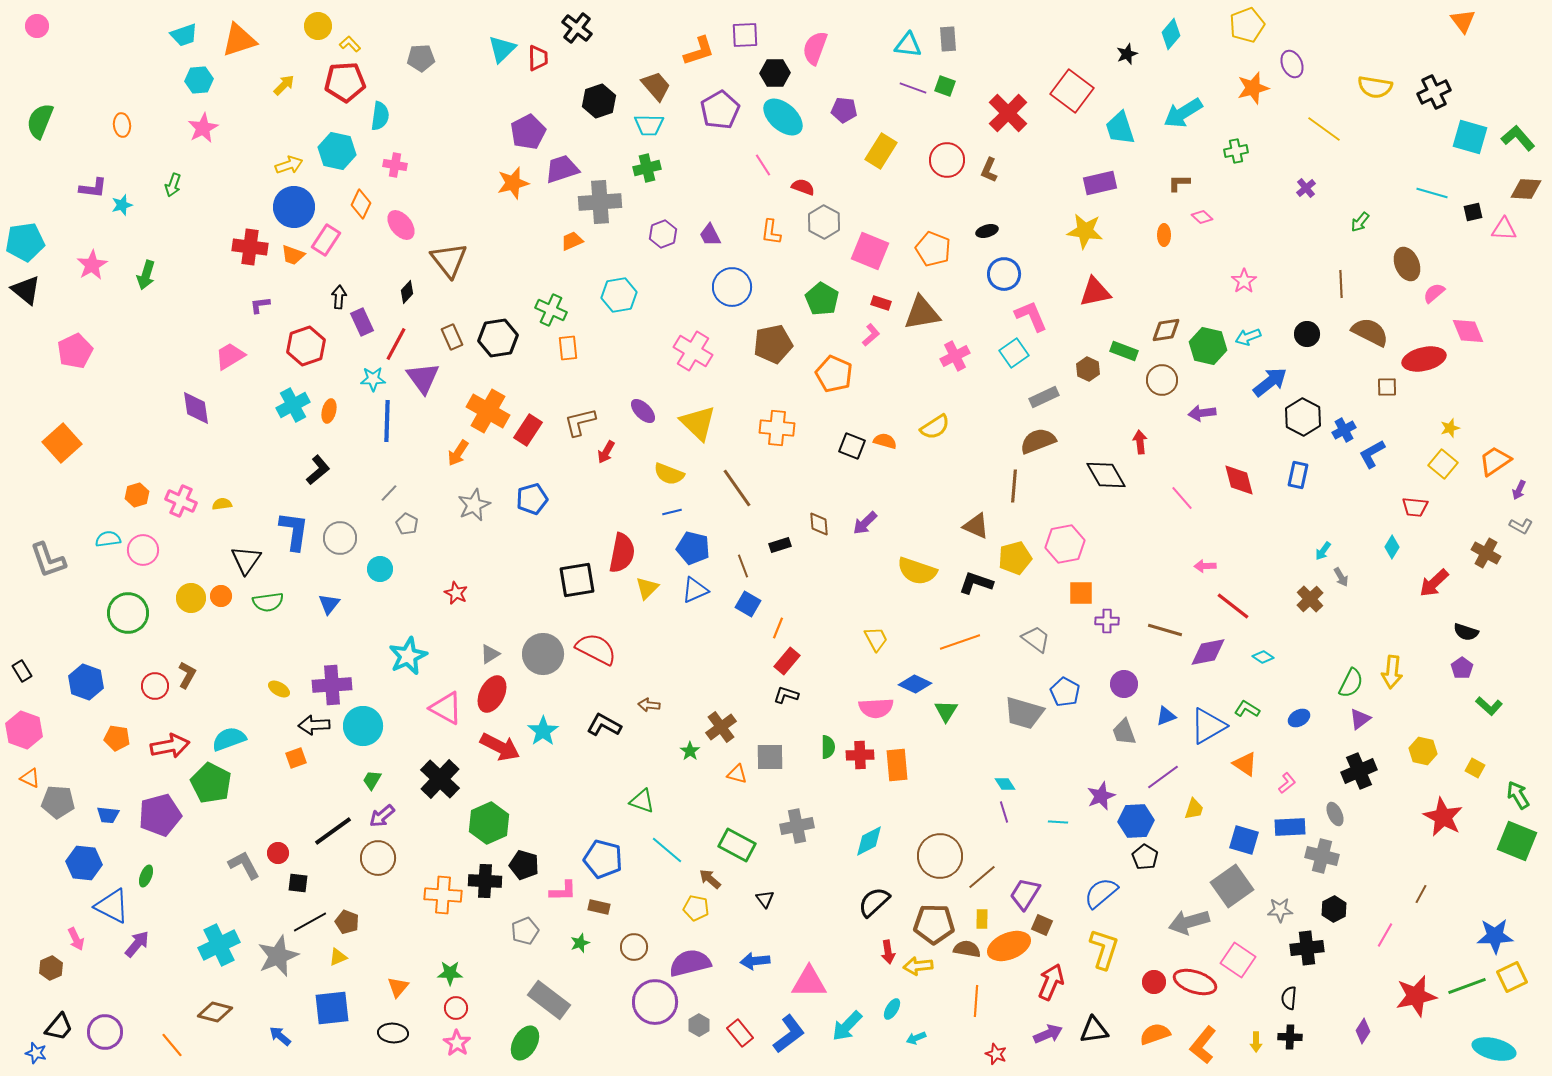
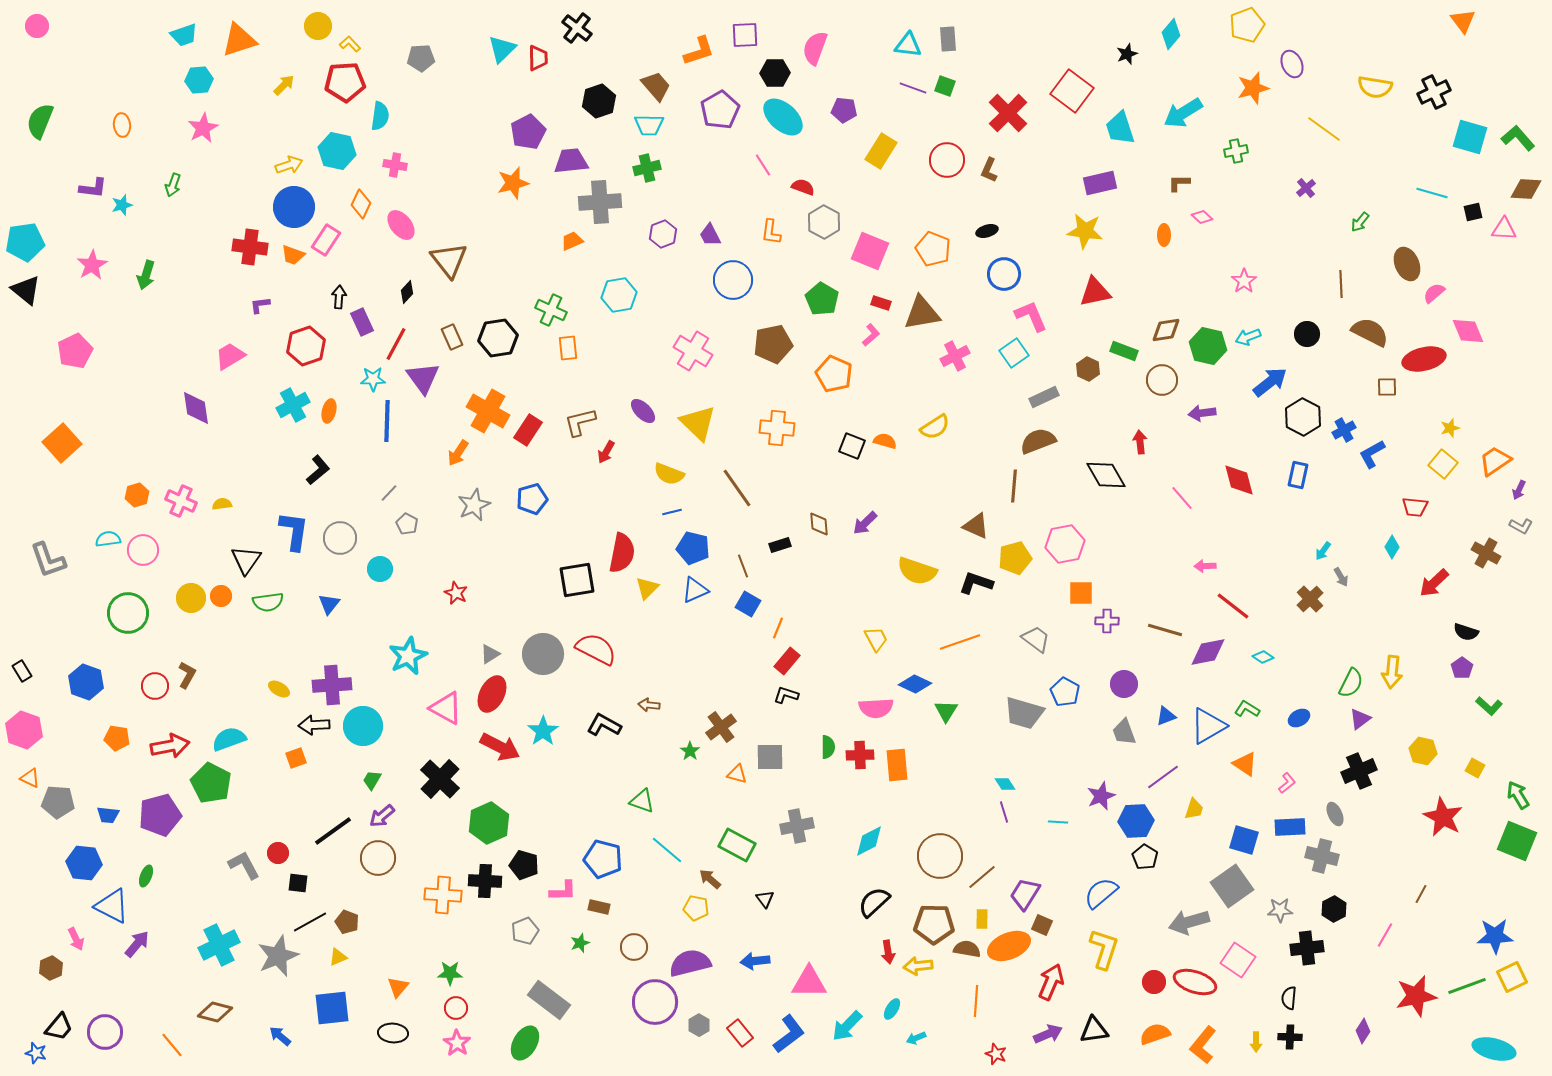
purple trapezoid at (562, 169): moved 9 px right, 8 px up; rotated 12 degrees clockwise
blue circle at (732, 287): moved 1 px right, 7 px up
